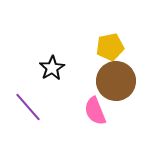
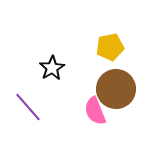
brown circle: moved 8 px down
